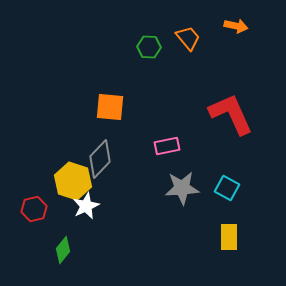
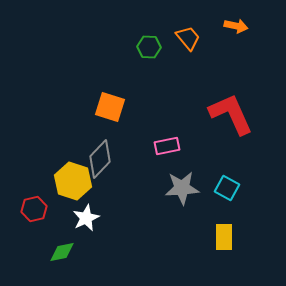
orange square: rotated 12 degrees clockwise
white star: moved 12 px down
yellow rectangle: moved 5 px left
green diamond: moved 1 px left, 2 px down; rotated 40 degrees clockwise
